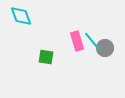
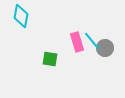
cyan diamond: rotated 30 degrees clockwise
pink rectangle: moved 1 px down
green square: moved 4 px right, 2 px down
